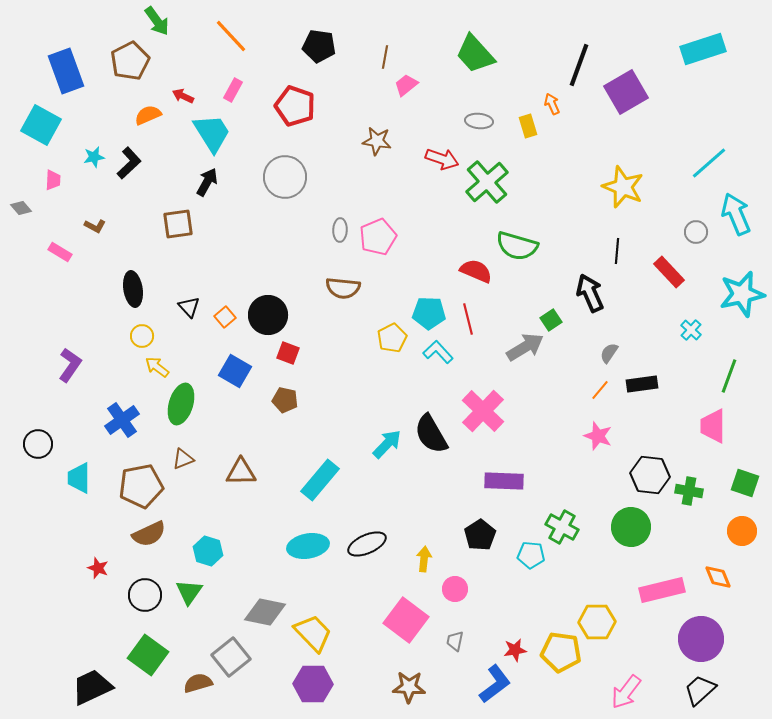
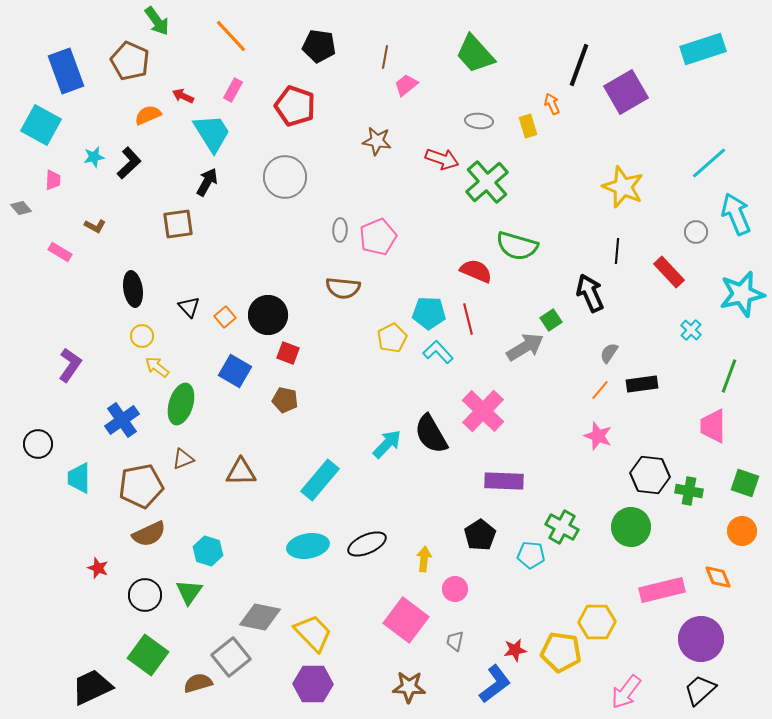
brown pentagon at (130, 61): rotated 21 degrees counterclockwise
gray diamond at (265, 612): moved 5 px left, 5 px down
